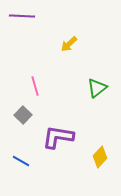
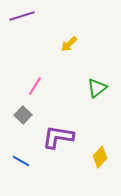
purple line: rotated 20 degrees counterclockwise
pink line: rotated 48 degrees clockwise
